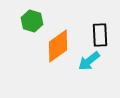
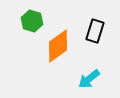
black rectangle: moved 5 px left, 4 px up; rotated 20 degrees clockwise
cyan arrow: moved 18 px down
